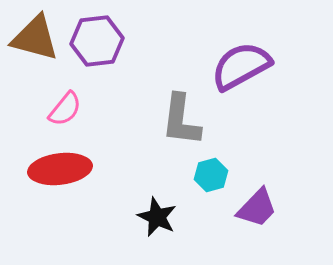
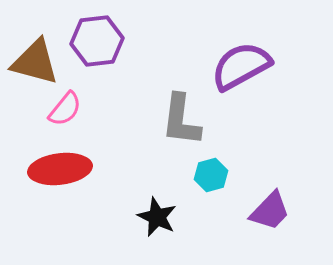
brown triangle: moved 24 px down
purple trapezoid: moved 13 px right, 3 px down
